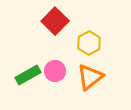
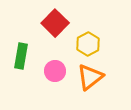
red square: moved 2 px down
yellow hexagon: moved 1 px left, 1 px down
green rectangle: moved 7 px left, 19 px up; rotated 50 degrees counterclockwise
